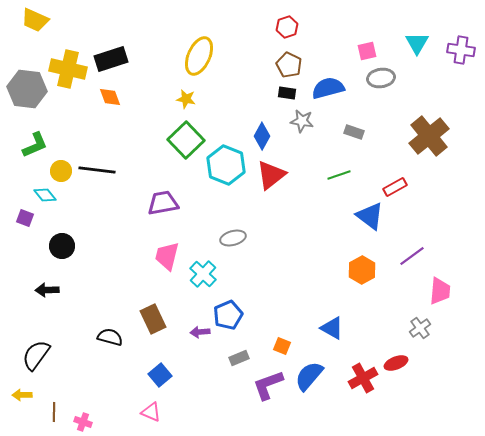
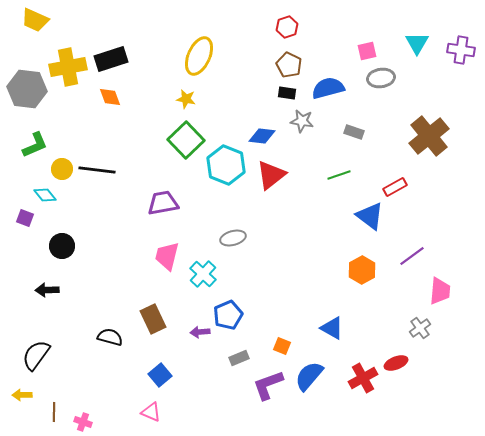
yellow cross at (68, 69): moved 2 px up; rotated 24 degrees counterclockwise
blue diamond at (262, 136): rotated 68 degrees clockwise
yellow circle at (61, 171): moved 1 px right, 2 px up
